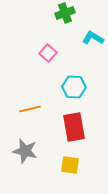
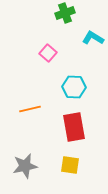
gray star: moved 15 px down; rotated 25 degrees counterclockwise
